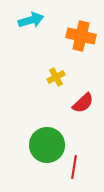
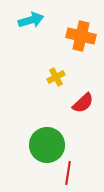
red line: moved 6 px left, 6 px down
